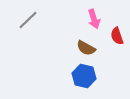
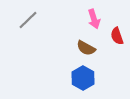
blue hexagon: moved 1 px left, 2 px down; rotated 15 degrees clockwise
